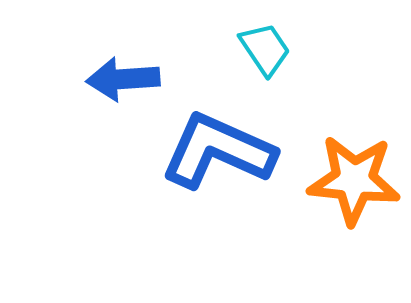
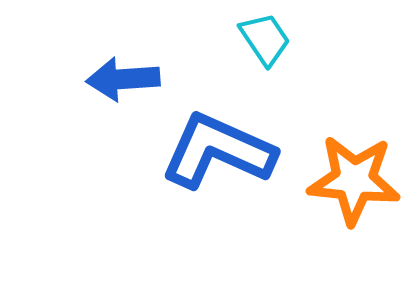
cyan trapezoid: moved 10 px up
